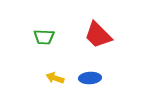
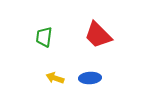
green trapezoid: rotated 95 degrees clockwise
